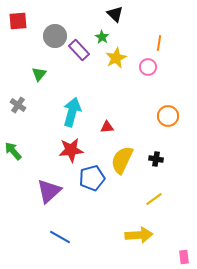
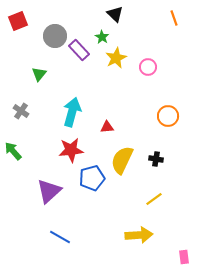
red square: rotated 18 degrees counterclockwise
orange line: moved 15 px right, 25 px up; rotated 28 degrees counterclockwise
gray cross: moved 3 px right, 6 px down
